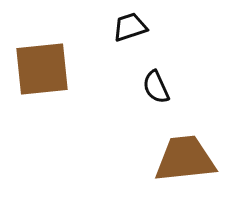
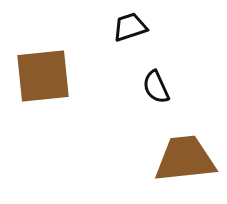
brown square: moved 1 px right, 7 px down
